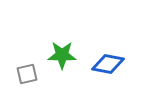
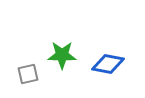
gray square: moved 1 px right
